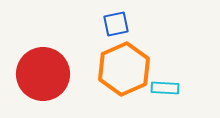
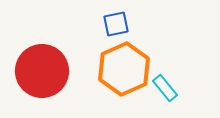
red circle: moved 1 px left, 3 px up
cyan rectangle: rotated 48 degrees clockwise
